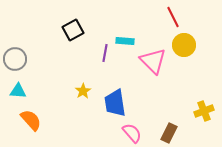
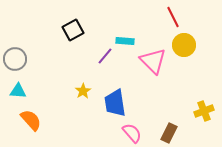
purple line: moved 3 px down; rotated 30 degrees clockwise
